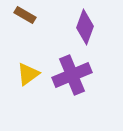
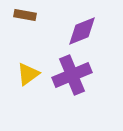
brown rectangle: rotated 20 degrees counterclockwise
purple diamond: moved 3 px left, 4 px down; rotated 48 degrees clockwise
